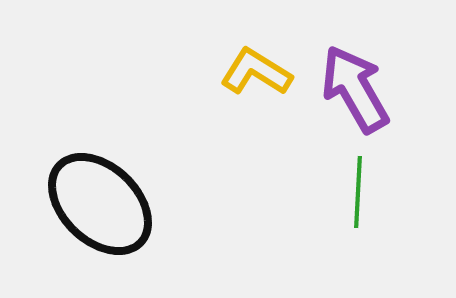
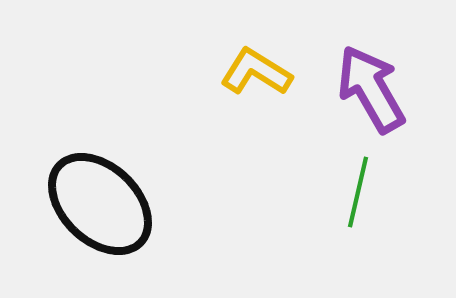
purple arrow: moved 16 px right
green line: rotated 10 degrees clockwise
